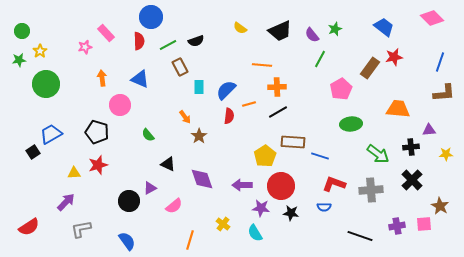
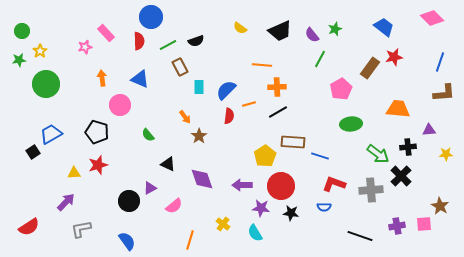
black cross at (411, 147): moved 3 px left
black cross at (412, 180): moved 11 px left, 4 px up
